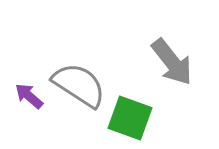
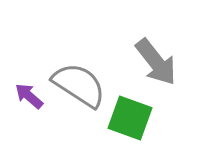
gray arrow: moved 16 px left
